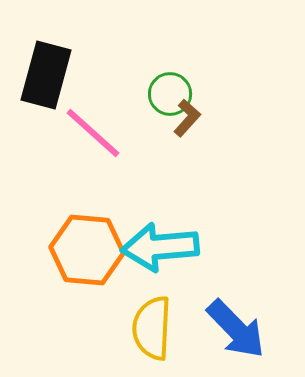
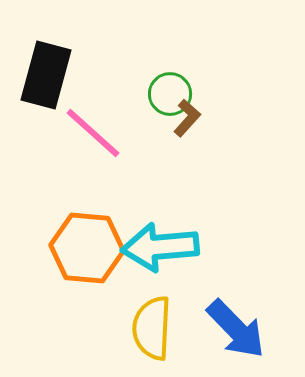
orange hexagon: moved 2 px up
